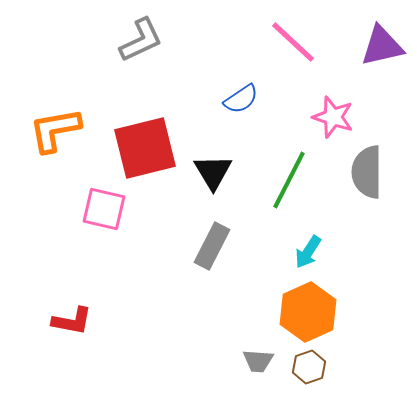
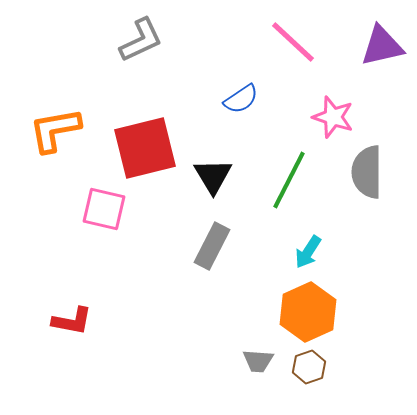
black triangle: moved 4 px down
